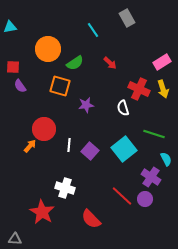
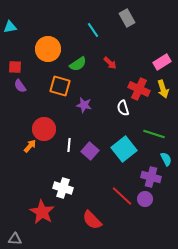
green semicircle: moved 3 px right, 1 px down
red square: moved 2 px right
purple star: moved 2 px left; rotated 21 degrees clockwise
purple cross: rotated 18 degrees counterclockwise
white cross: moved 2 px left
red semicircle: moved 1 px right, 1 px down
